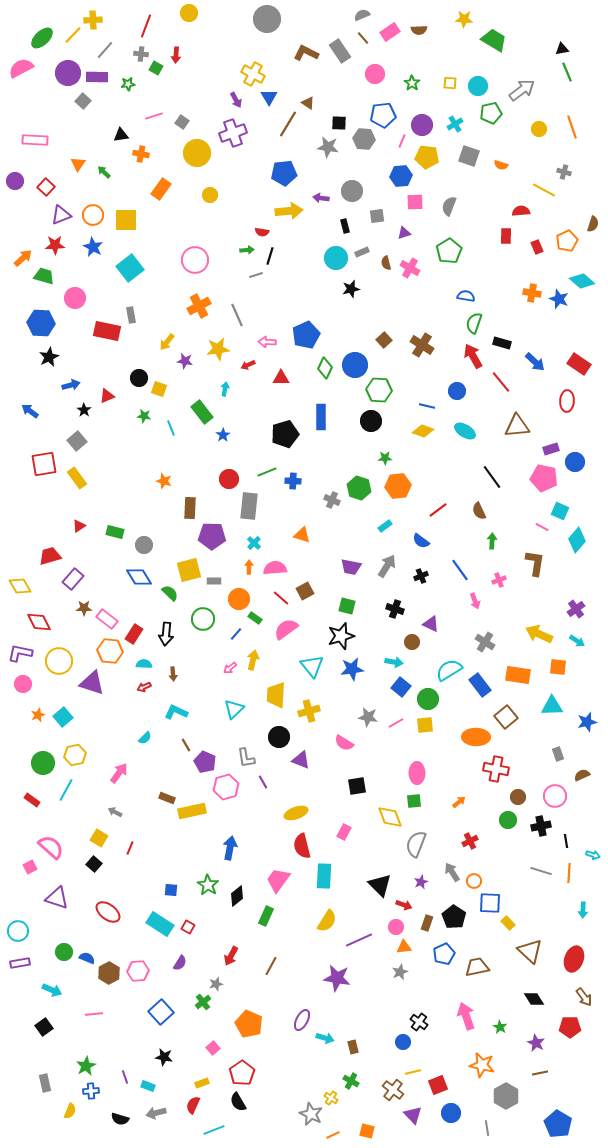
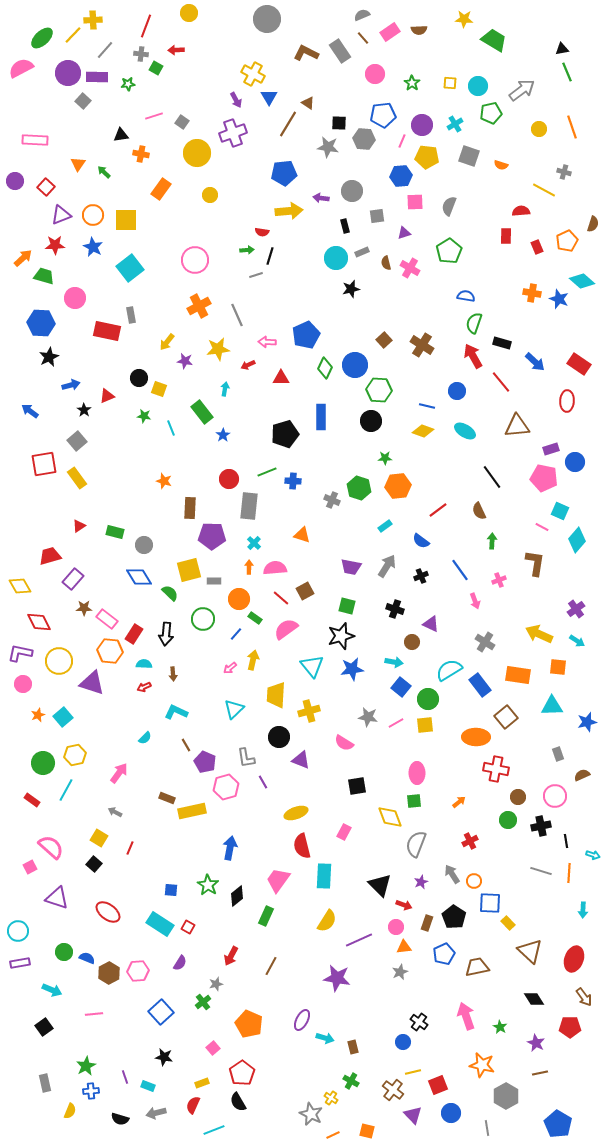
red arrow at (176, 55): moved 5 px up; rotated 84 degrees clockwise
gray arrow at (452, 872): moved 2 px down
